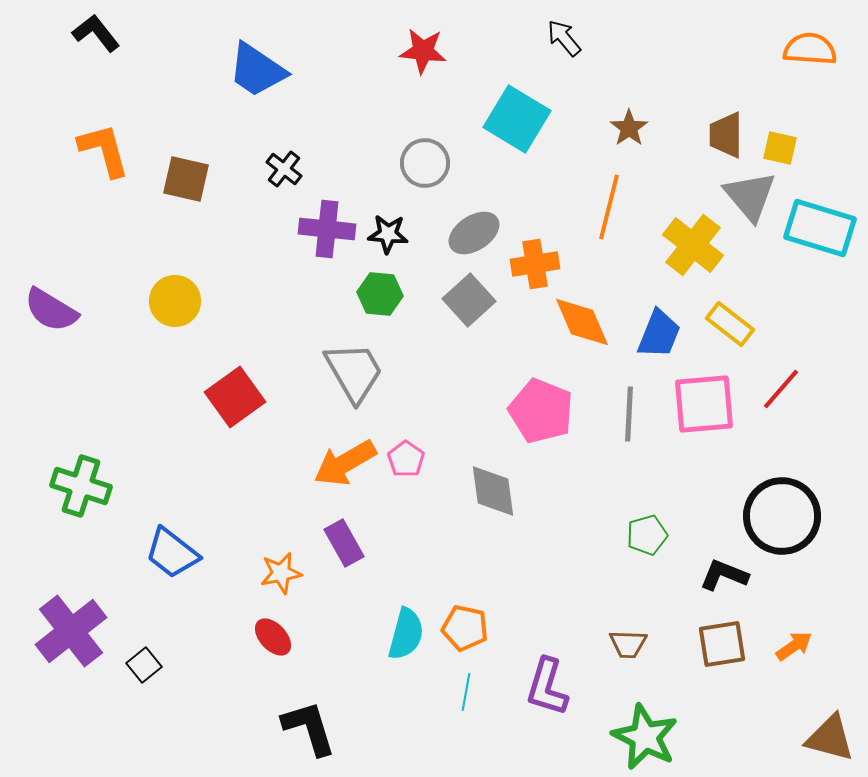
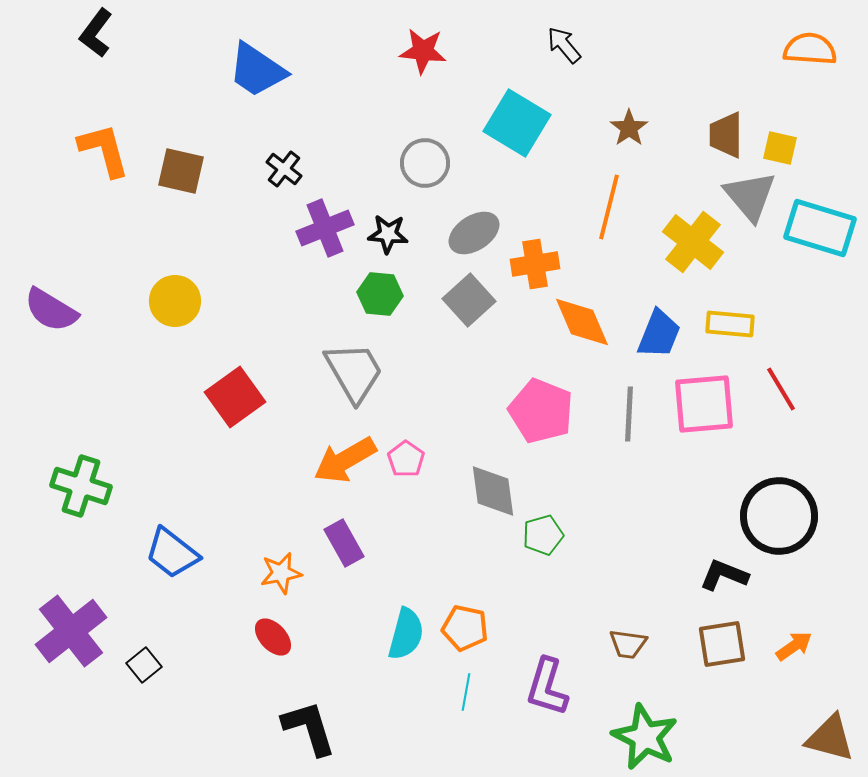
black L-shape at (96, 33): rotated 105 degrees counterclockwise
black arrow at (564, 38): moved 7 px down
cyan square at (517, 119): moved 4 px down
brown square at (186, 179): moved 5 px left, 8 px up
purple cross at (327, 229): moved 2 px left, 1 px up; rotated 28 degrees counterclockwise
yellow cross at (693, 245): moved 3 px up
yellow rectangle at (730, 324): rotated 33 degrees counterclockwise
red line at (781, 389): rotated 72 degrees counterclockwise
orange arrow at (345, 463): moved 3 px up
black circle at (782, 516): moved 3 px left
green pentagon at (647, 535): moved 104 px left
brown trapezoid at (628, 644): rotated 6 degrees clockwise
